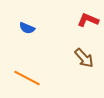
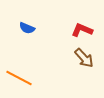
red L-shape: moved 6 px left, 10 px down
orange line: moved 8 px left
